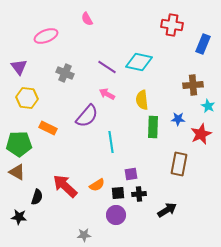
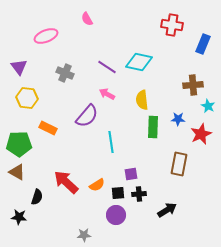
red arrow: moved 1 px right, 4 px up
